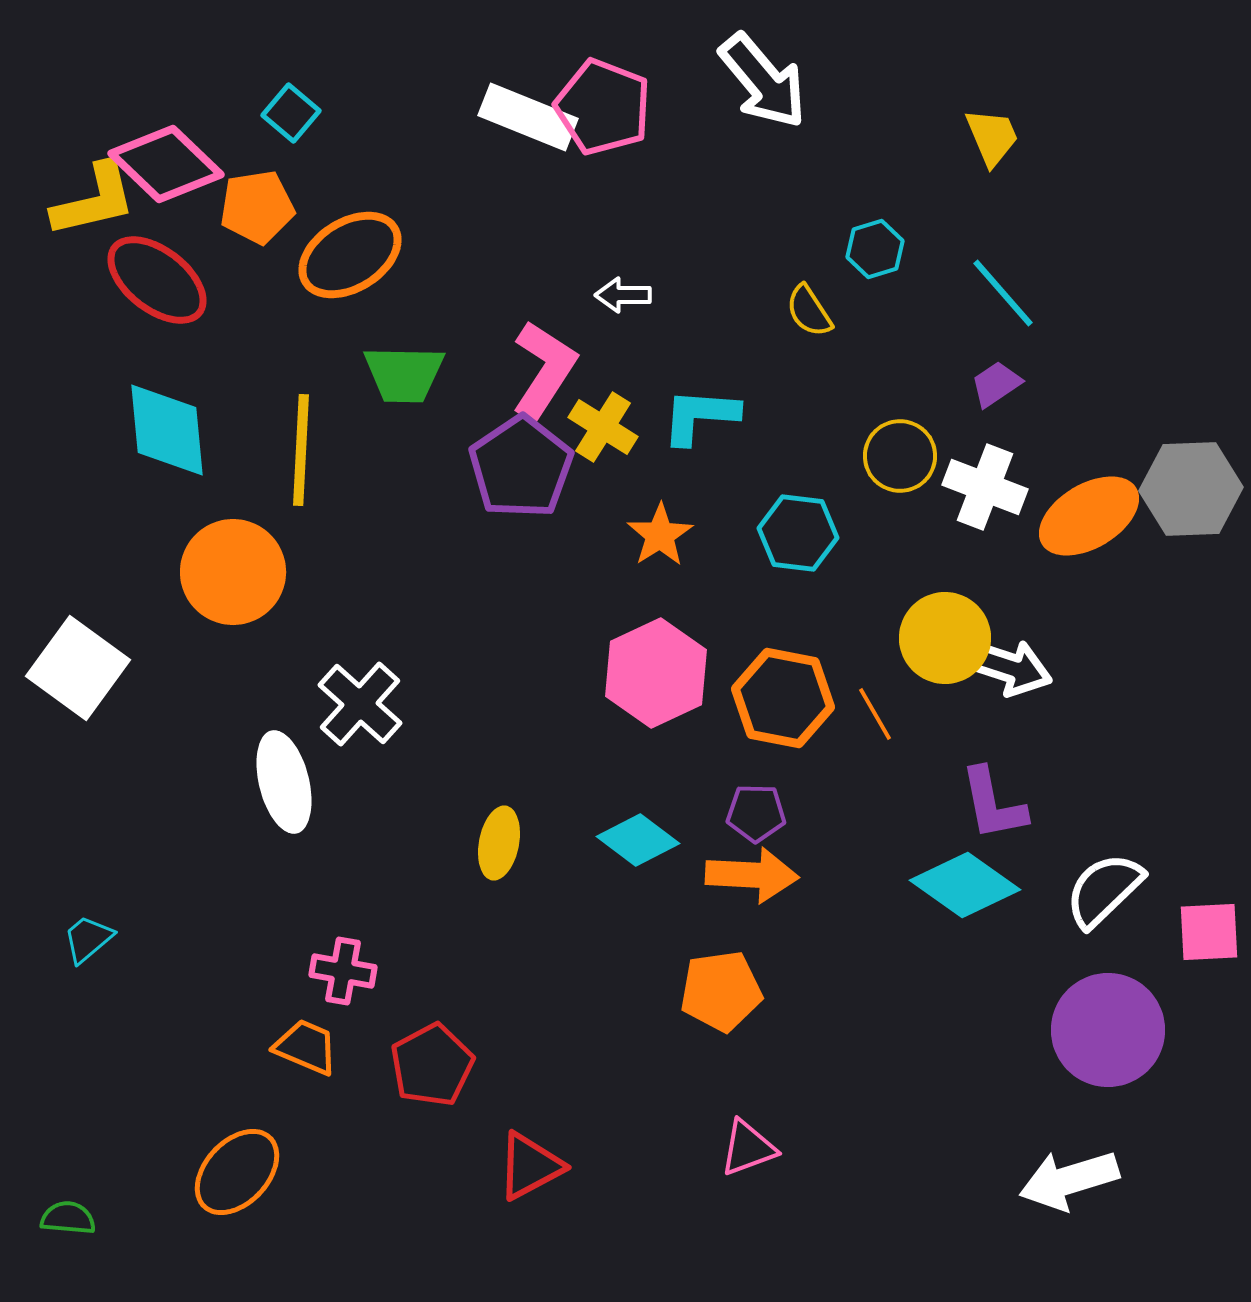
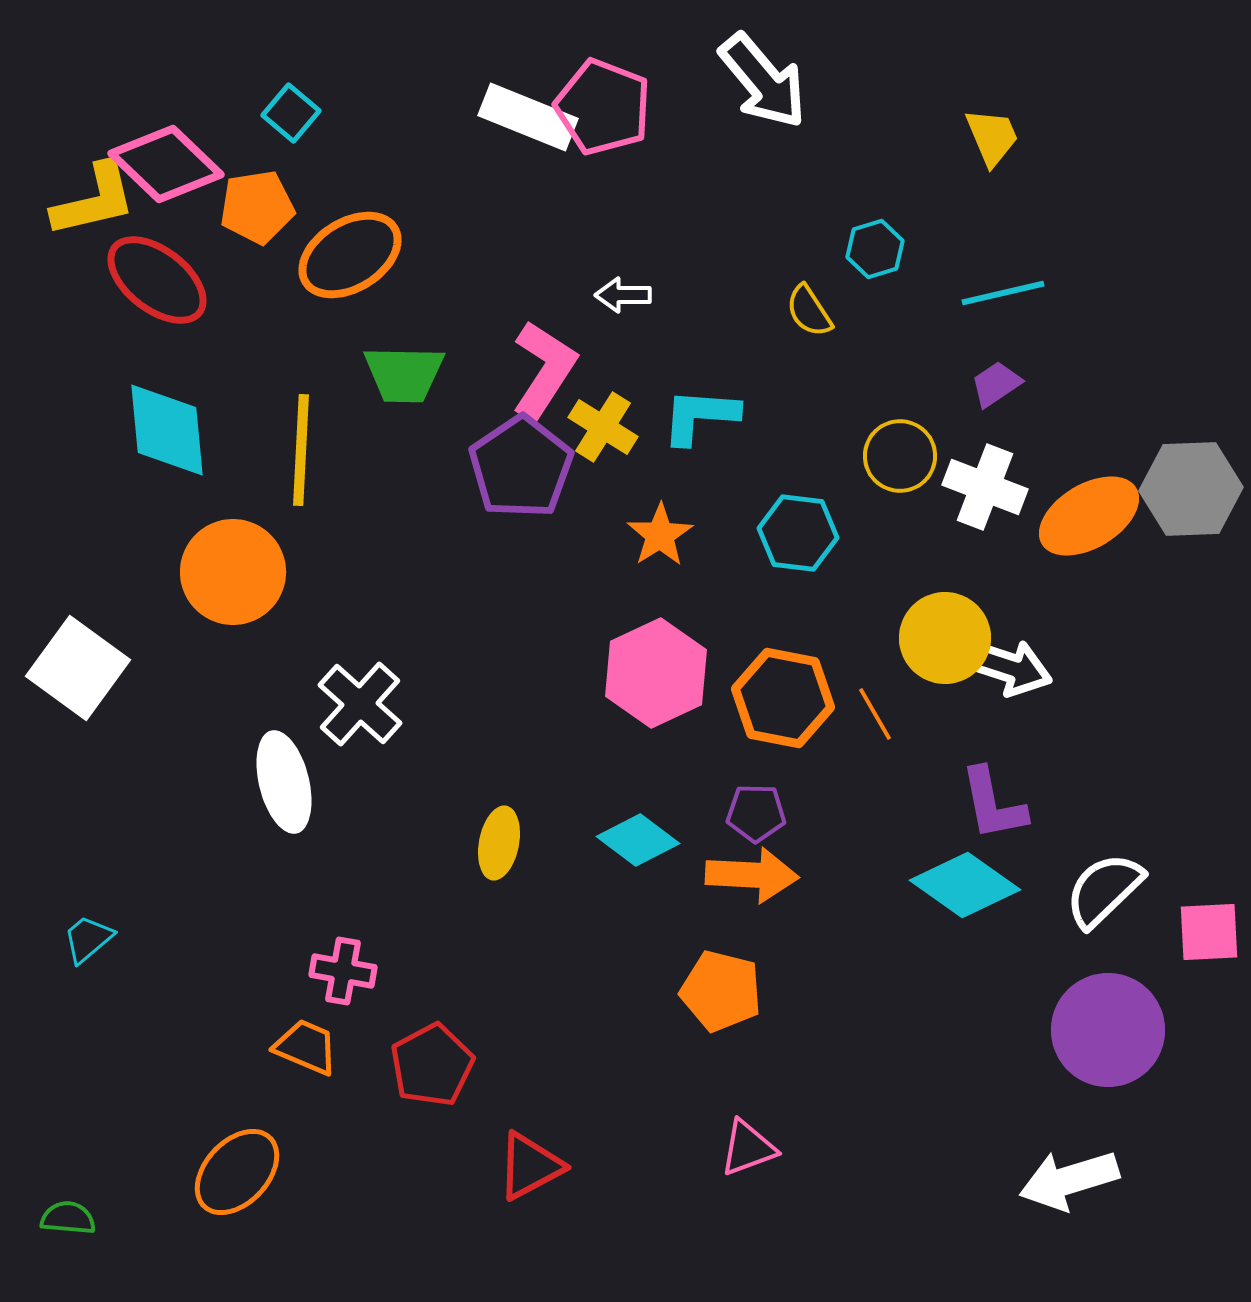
cyan line at (1003, 293): rotated 62 degrees counterclockwise
orange pentagon at (721, 991): rotated 22 degrees clockwise
